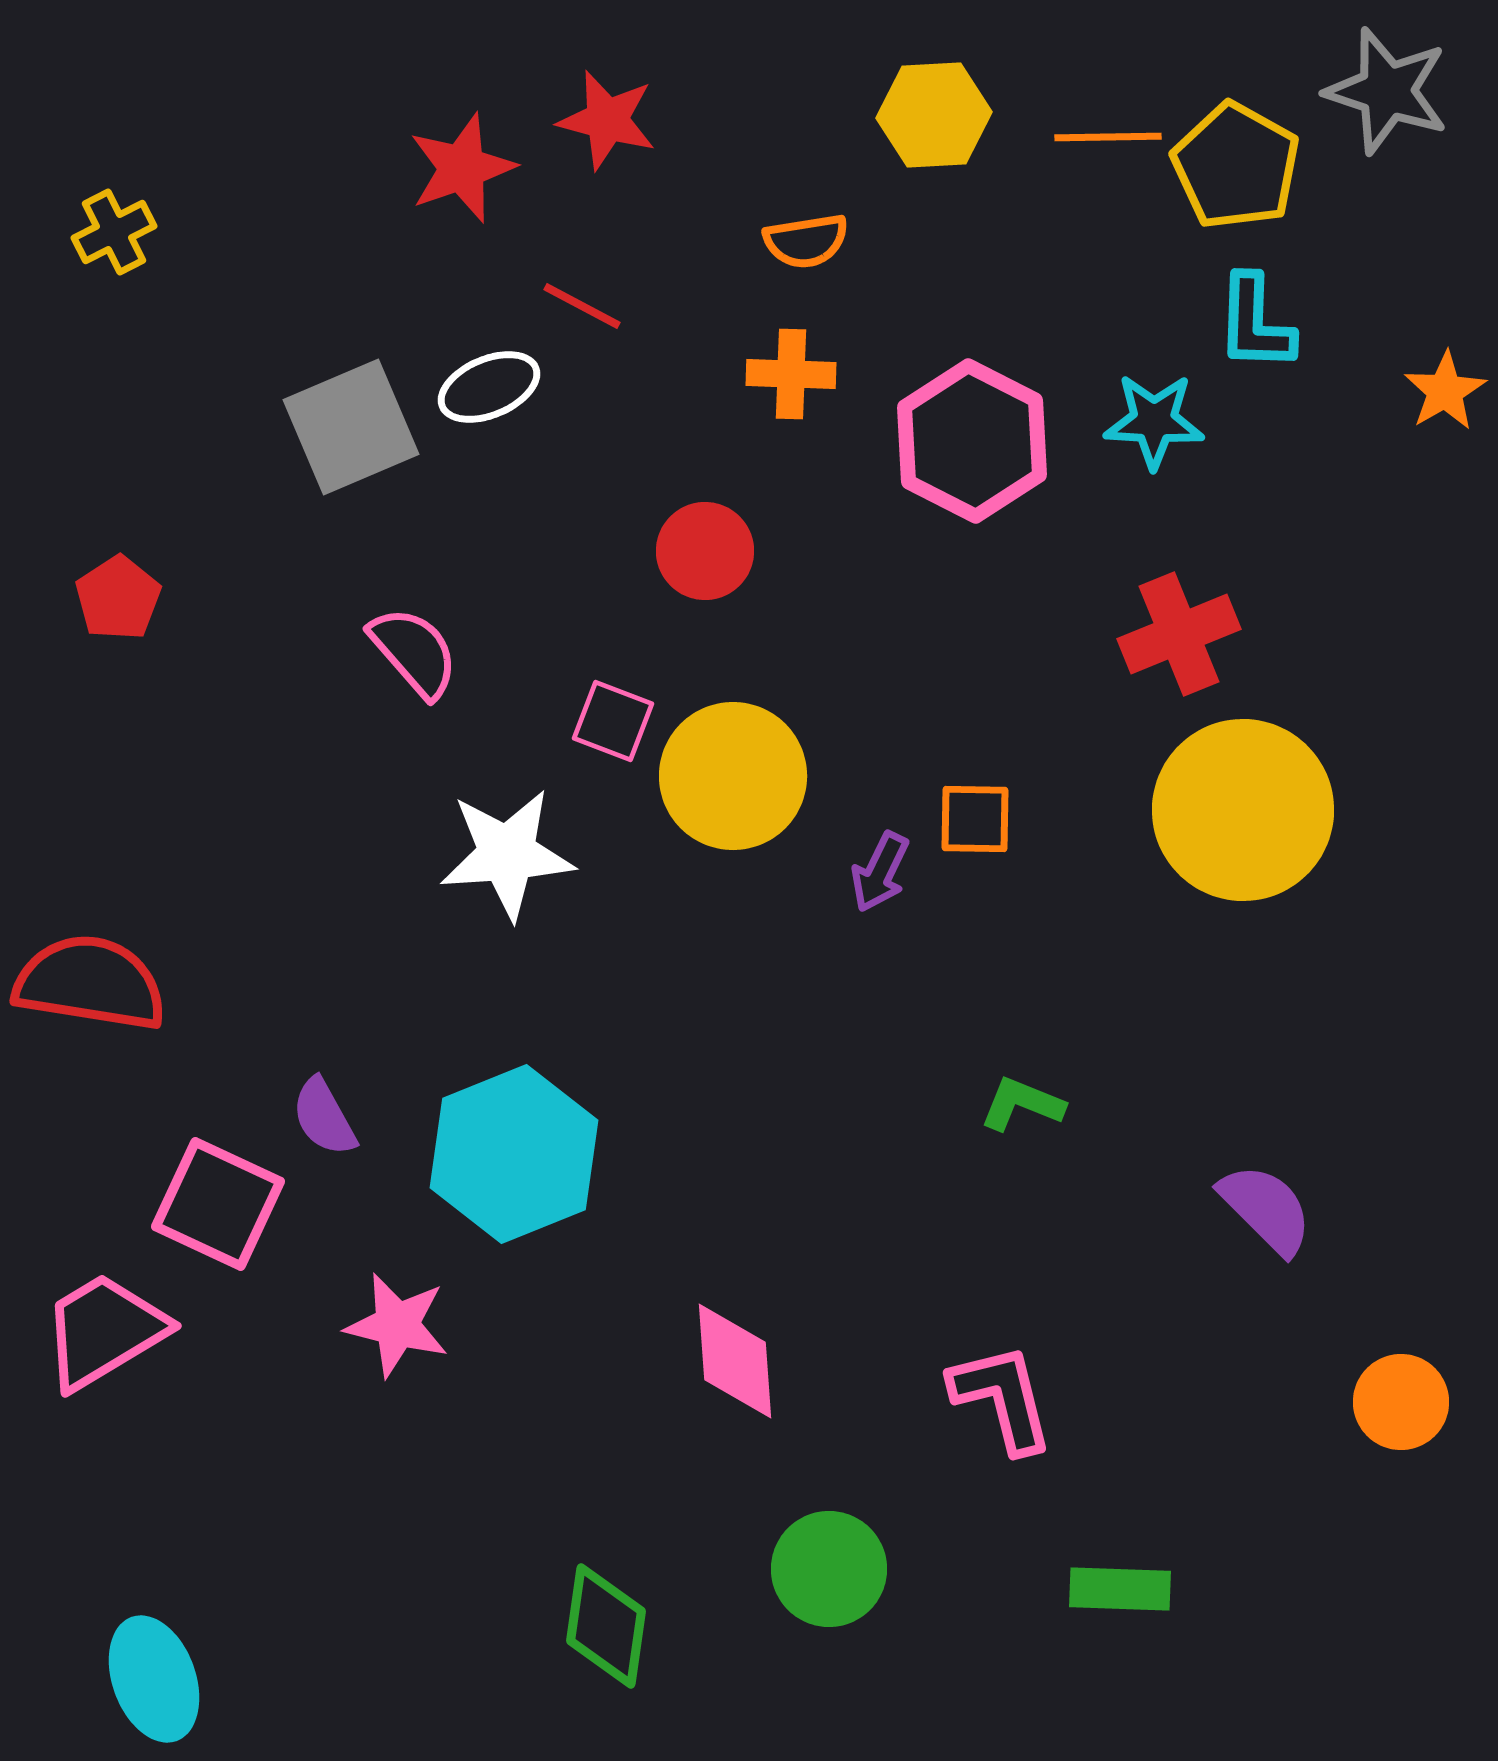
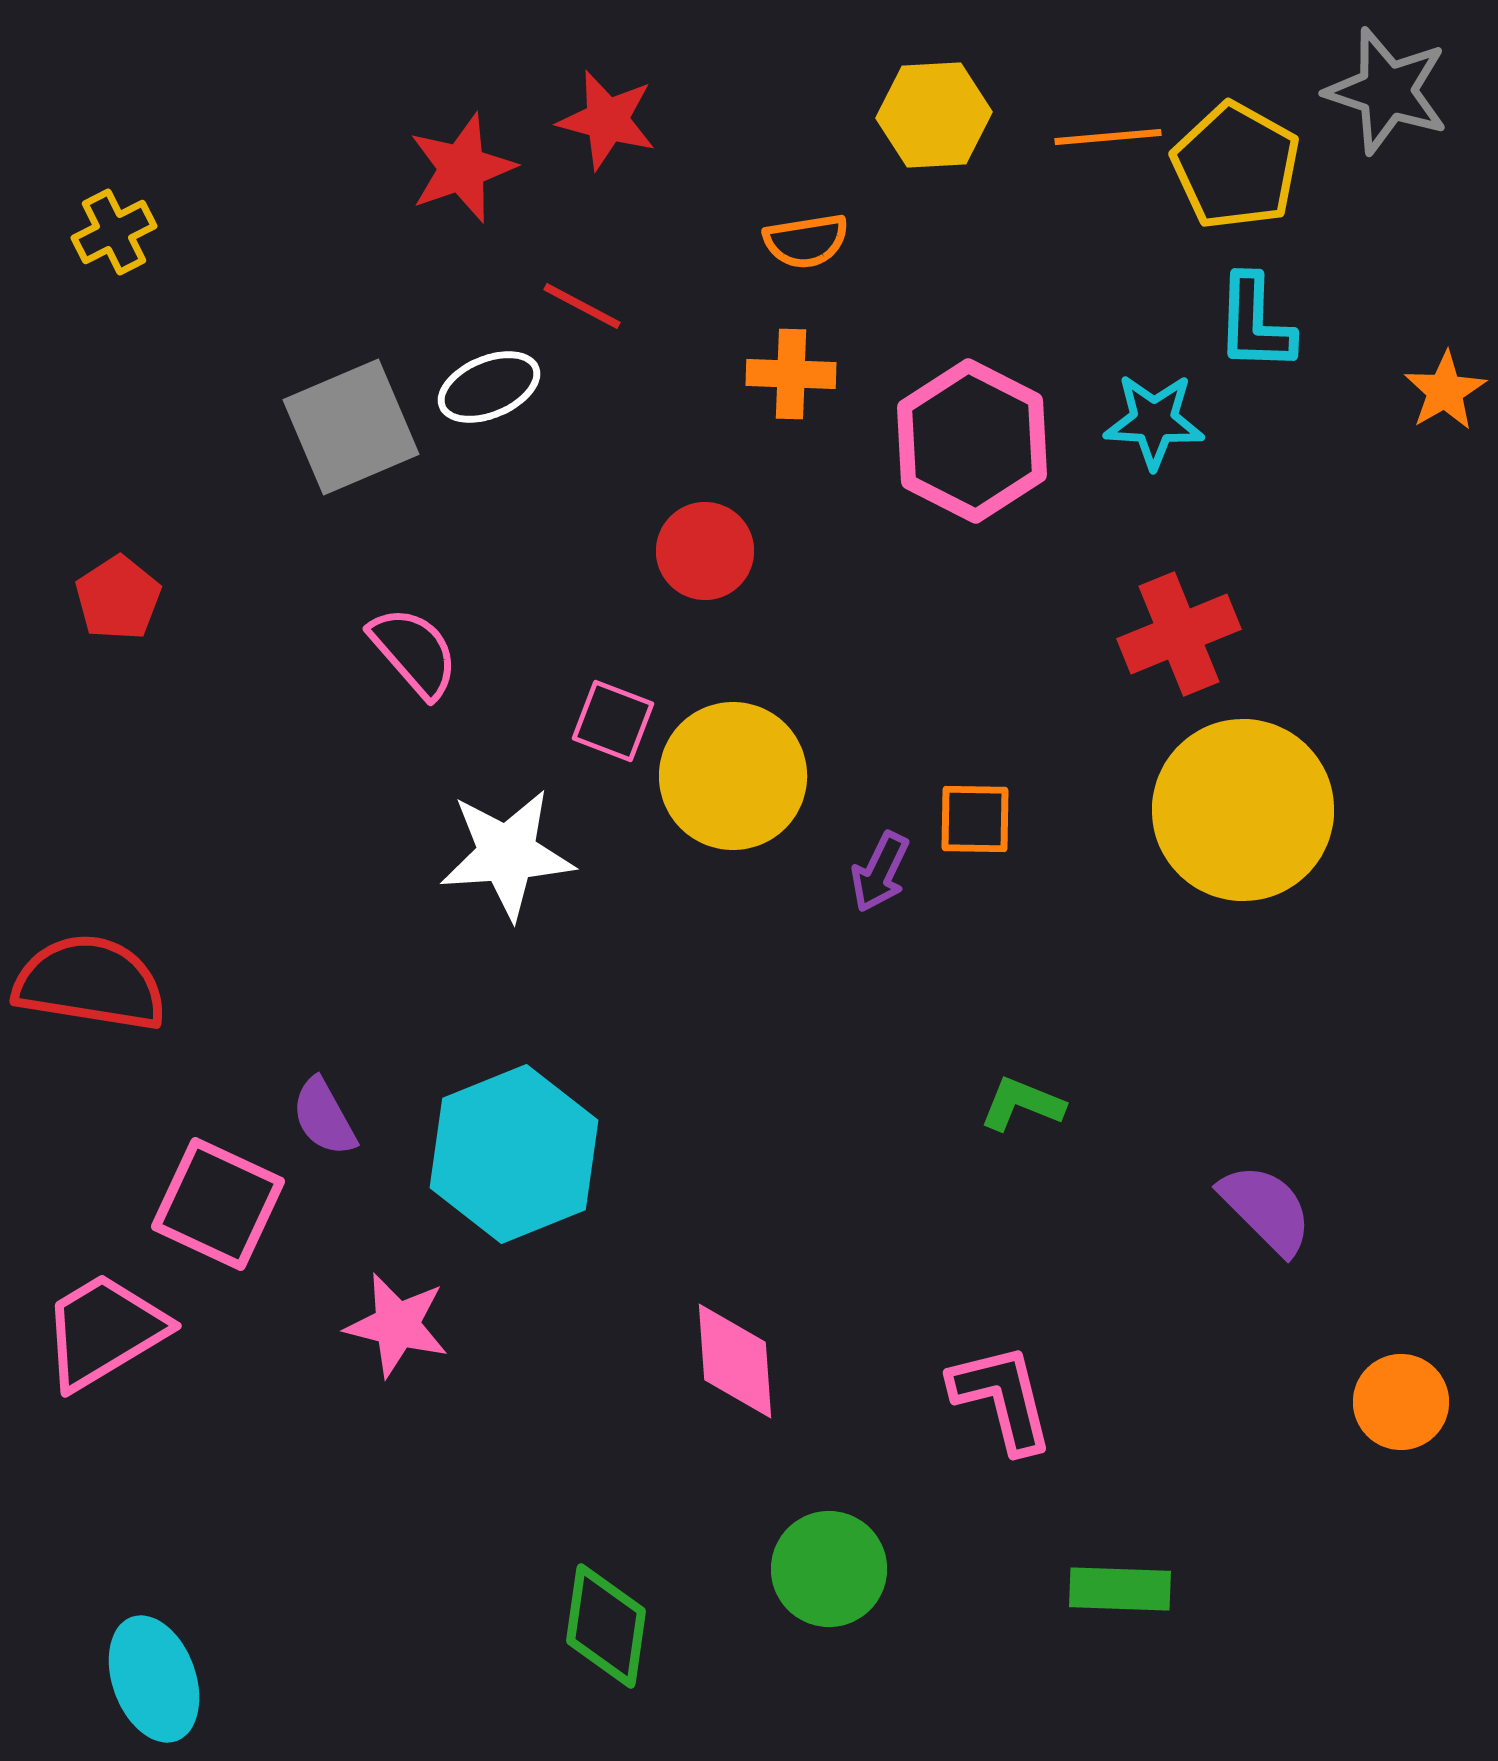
orange line at (1108, 137): rotated 4 degrees counterclockwise
